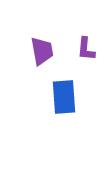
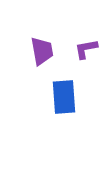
purple L-shape: rotated 75 degrees clockwise
